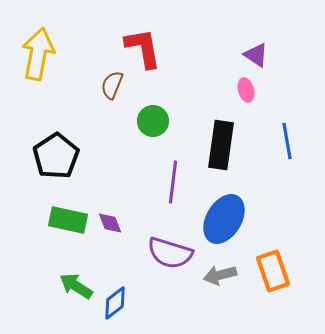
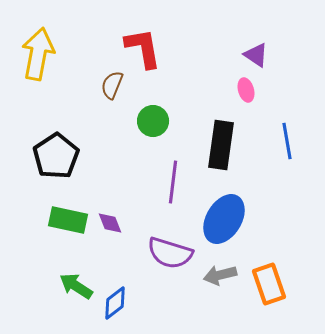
orange rectangle: moved 4 px left, 13 px down
